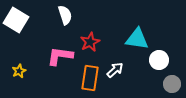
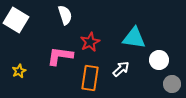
cyan triangle: moved 3 px left, 1 px up
white arrow: moved 6 px right, 1 px up
